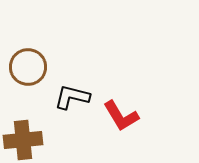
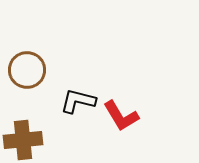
brown circle: moved 1 px left, 3 px down
black L-shape: moved 6 px right, 4 px down
